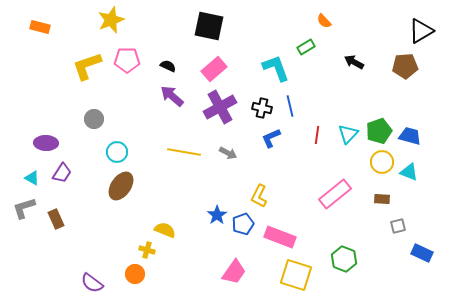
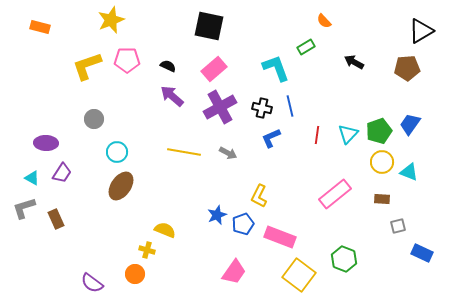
brown pentagon at (405, 66): moved 2 px right, 2 px down
blue trapezoid at (410, 136): moved 12 px up; rotated 70 degrees counterclockwise
blue star at (217, 215): rotated 12 degrees clockwise
yellow square at (296, 275): moved 3 px right; rotated 20 degrees clockwise
